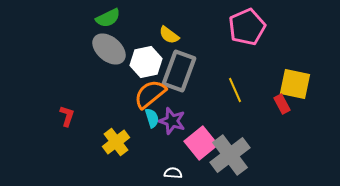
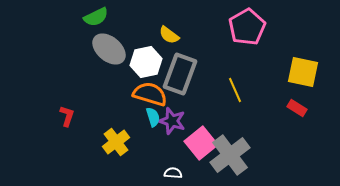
green semicircle: moved 12 px left, 1 px up
pink pentagon: rotated 6 degrees counterclockwise
gray rectangle: moved 1 px right, 3 px down
yellow square: moved 8 px right, 12 px up
orange semicircle: rotated 56 degrees clockwise
red rectangle: moved 15 px right, 4 px down; rotated 30 degrees counterclockwise
cyan semicircle: moved 1 px right, 1 px up
